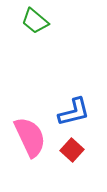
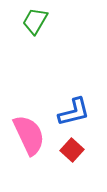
green trapezoid: rotated 80 degrees clockwise
pink semicircle: moved 1 px left, 2 px up
